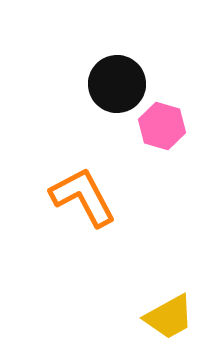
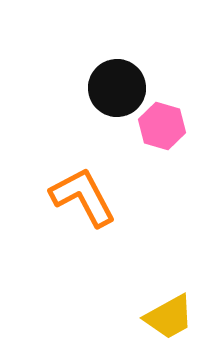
black circle: moved 4 px down
